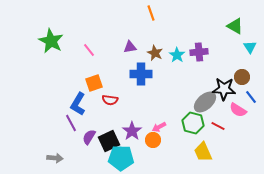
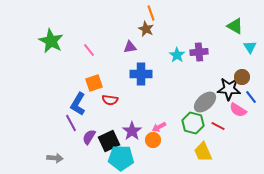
brown star: moved 9 px left, 24 px up
black star: moved 5 px right
